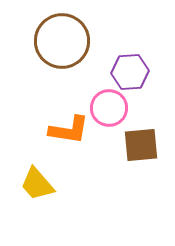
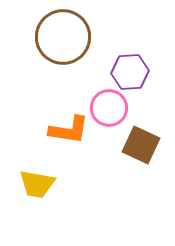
brown circle: moved 1 px right, 4 px up
brown square: rotated 30 degrees clockwise
yellow trapezoid: rotated 39 degrees counterclockwise
